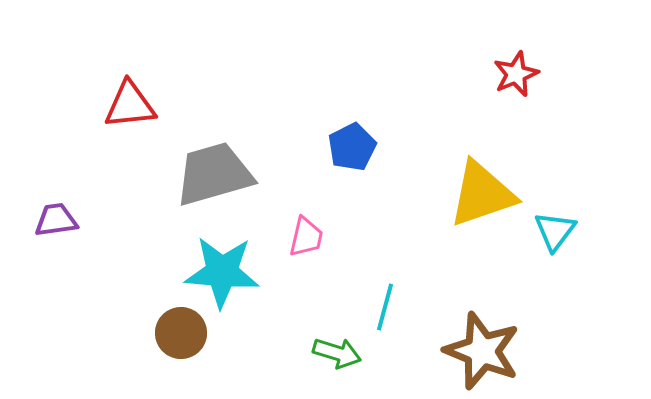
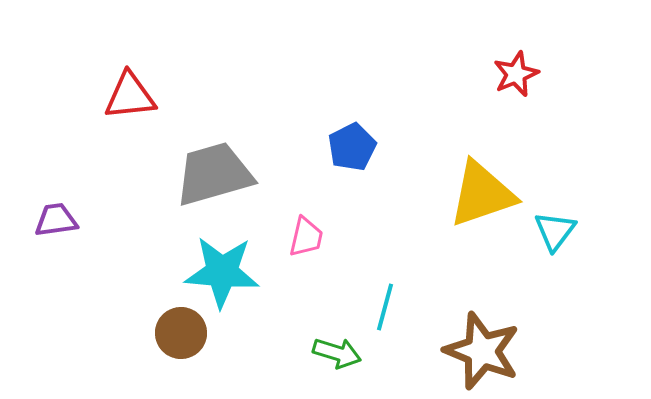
red triangle: moved 9 px up
